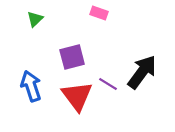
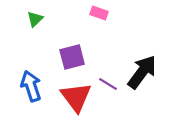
red triangle: moved 1 px left, 1 px down
